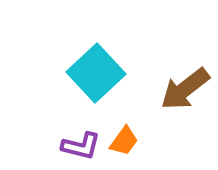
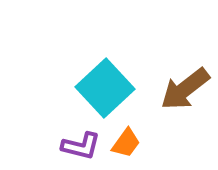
cyan square: moved 9 px right, 15 px down
orange trapezoid: moved 2 px right, 2 px down
